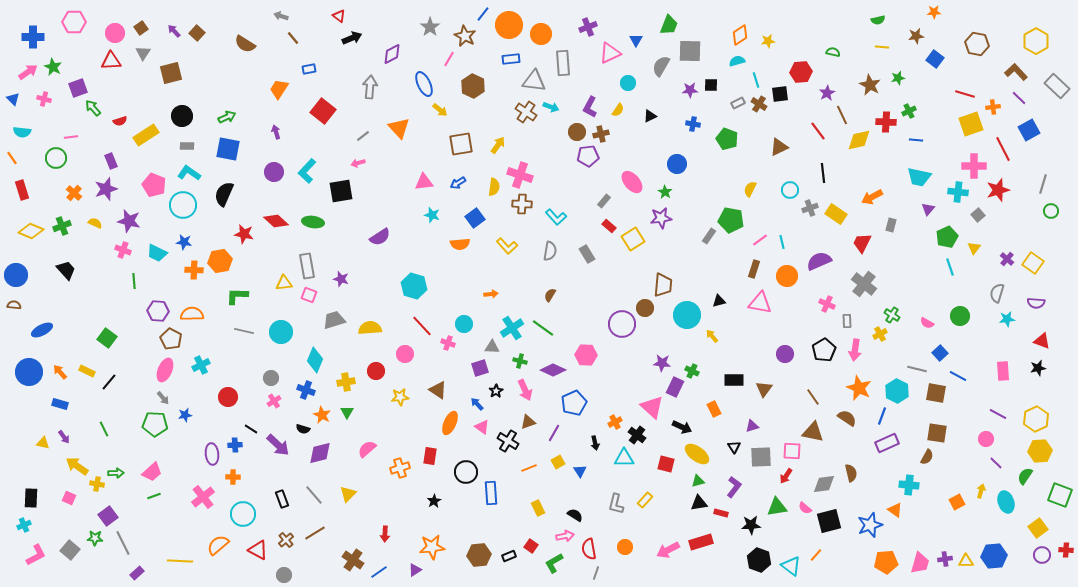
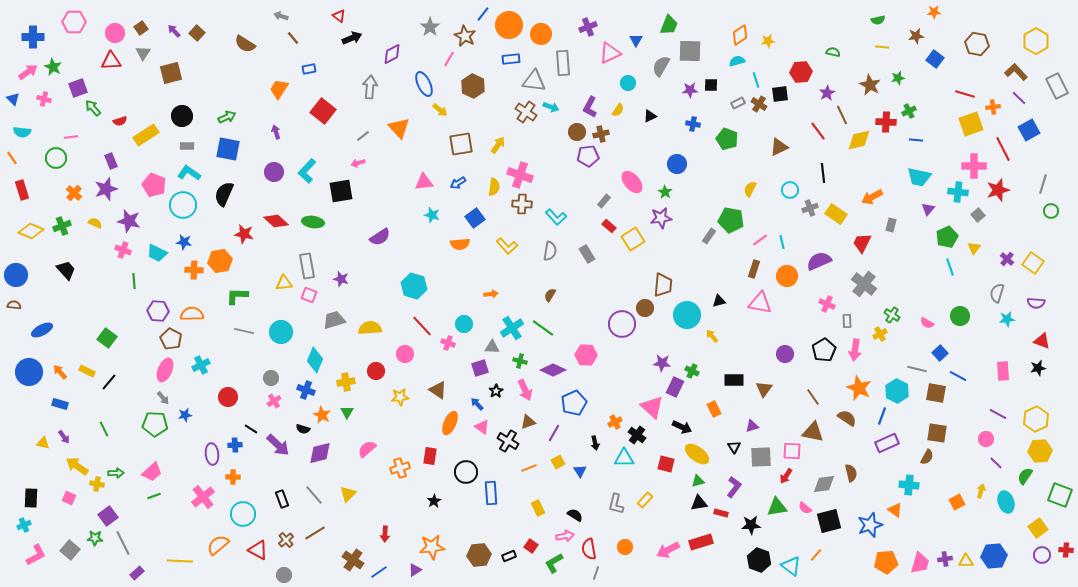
gray rectangle at (1057, 86): rotated 20 degrees clockwise
